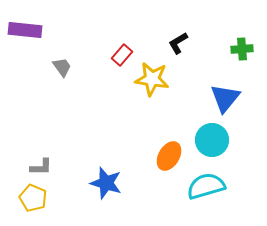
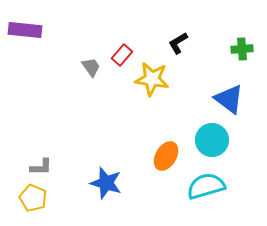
gray trapezoid: moved 29 px right
blue triangle: moved 4 px right, 1 px down; rotated 32 degrees counterclockwise
orange ellipse: moved 3 px left
